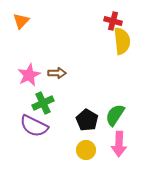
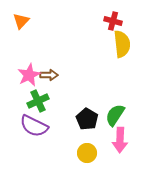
yellow semicircle: moved 3 px down
brown arrow: moved 8 px left, 2 px down
green cross: moved 5 px left, 2 px up
black pentagon: moved 1 px up
pink arrow: moved 1 px right, 4 px up
yellow circle: moved 1 px right, 3 px down
